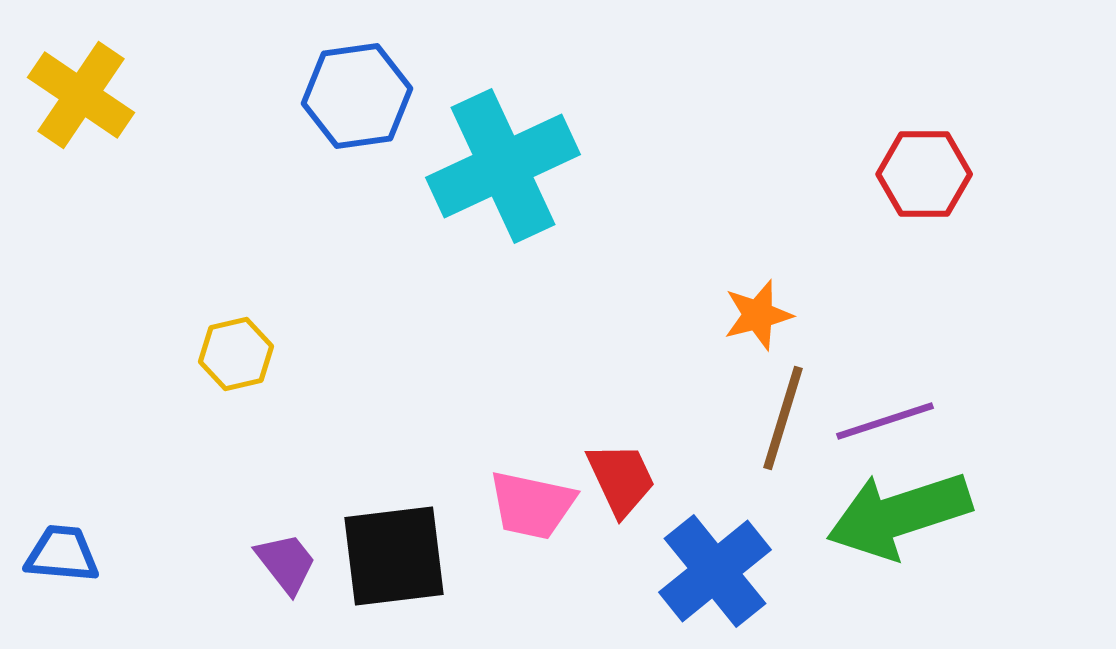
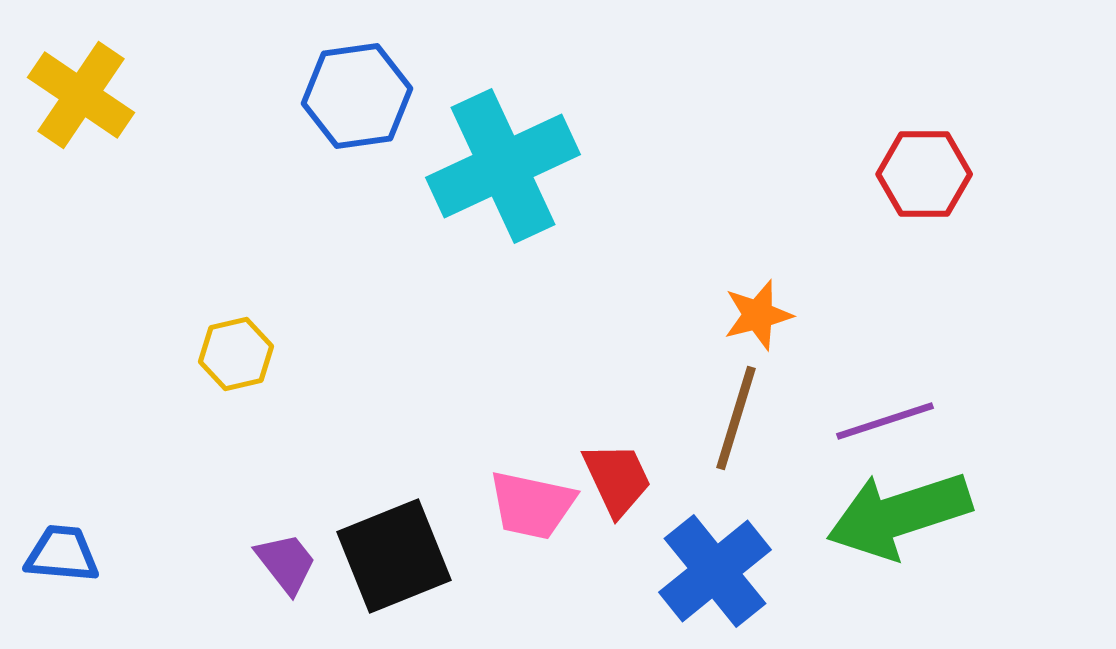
brown line: moved 47 px left
red trapezoid: moved 4 px left
black square: rotated 15 degrees counterclockwise
